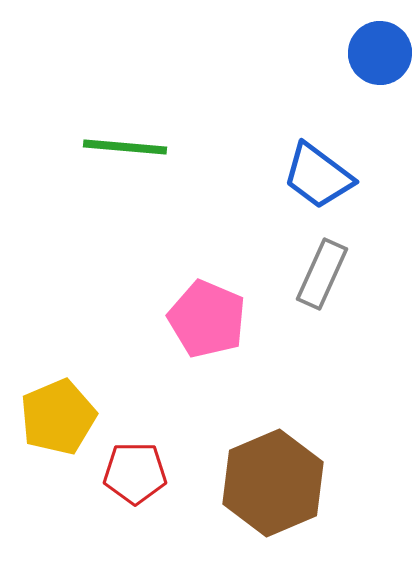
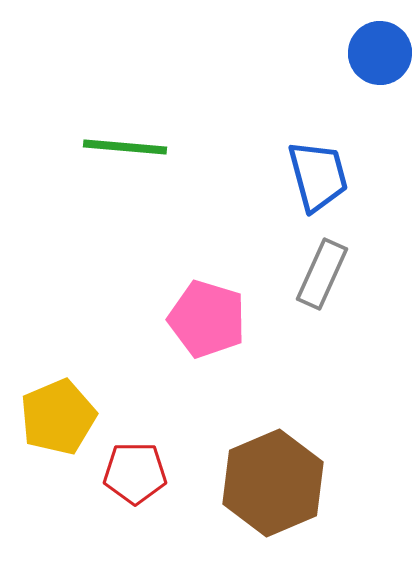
blue trapezoid: rotated 142 degrees counterclockwise
pink pentagon: rotated 6 degrees counterclockwise
